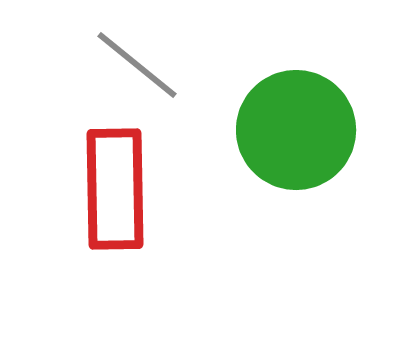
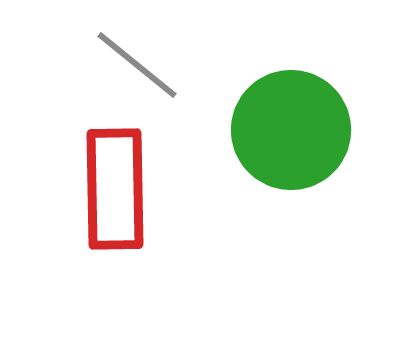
green circle: moved 5 px left
